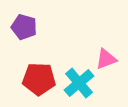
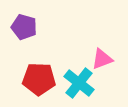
pink triangle: moved 4 px left
cyan cross: rotated 12 degrees counterclockwise
